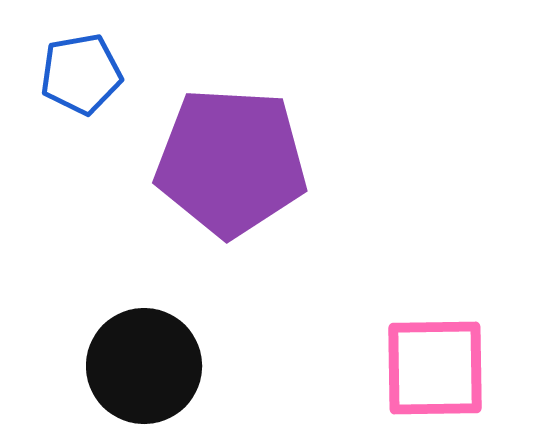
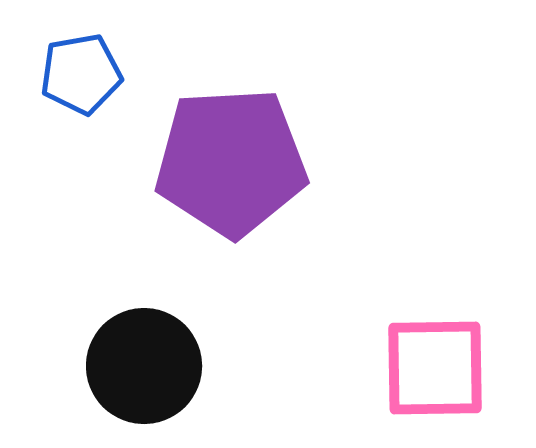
purple pentagon: rotated 6 degrees counterclockwise
